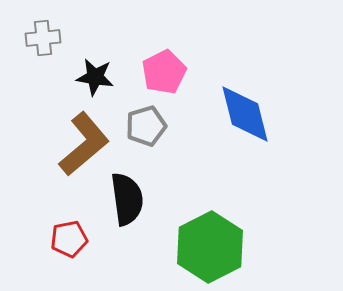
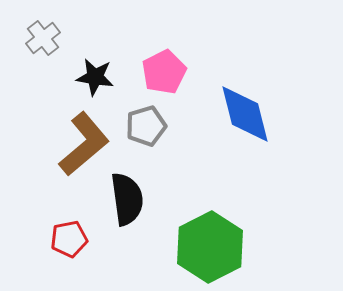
gray cross: rotated 32 degrees counterclockwise
